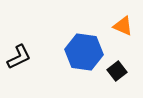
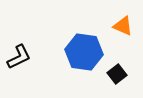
black square: moved 3 px down
